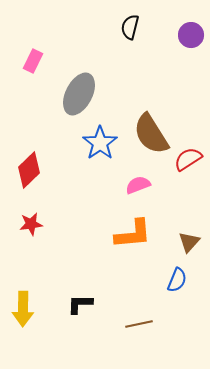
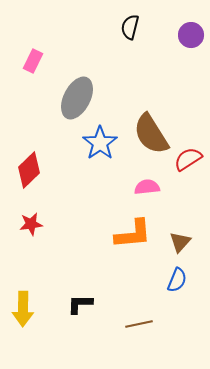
gray ellipse: moved 2 px left, 4 px down
pink semicircle: moved 9 px right, 2 px down; rotated 15 degrees clockwise
brown triangle: moved 9 px left
